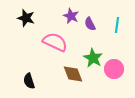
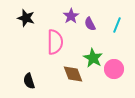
purple star: rotated 14 degrees clockwise
cyan line: rotated 14 degrees clockwise
pink semicircle: rotated 65 degrees clockwise
